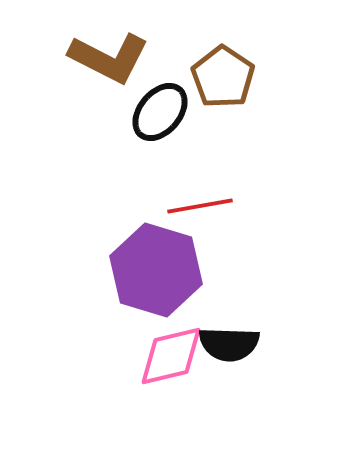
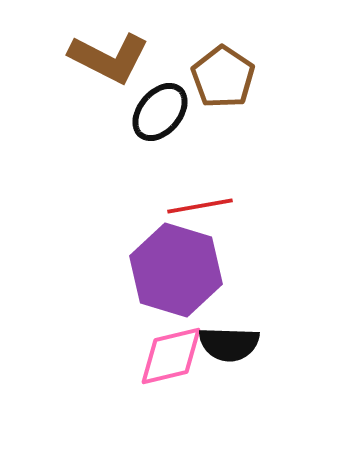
purple hexagon: moved 20 px right
